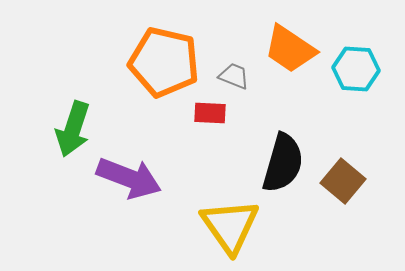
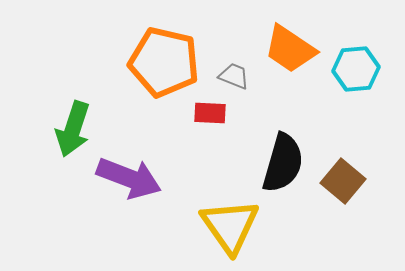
cyan hexagon: rotated 9 degrees counterclockwise
